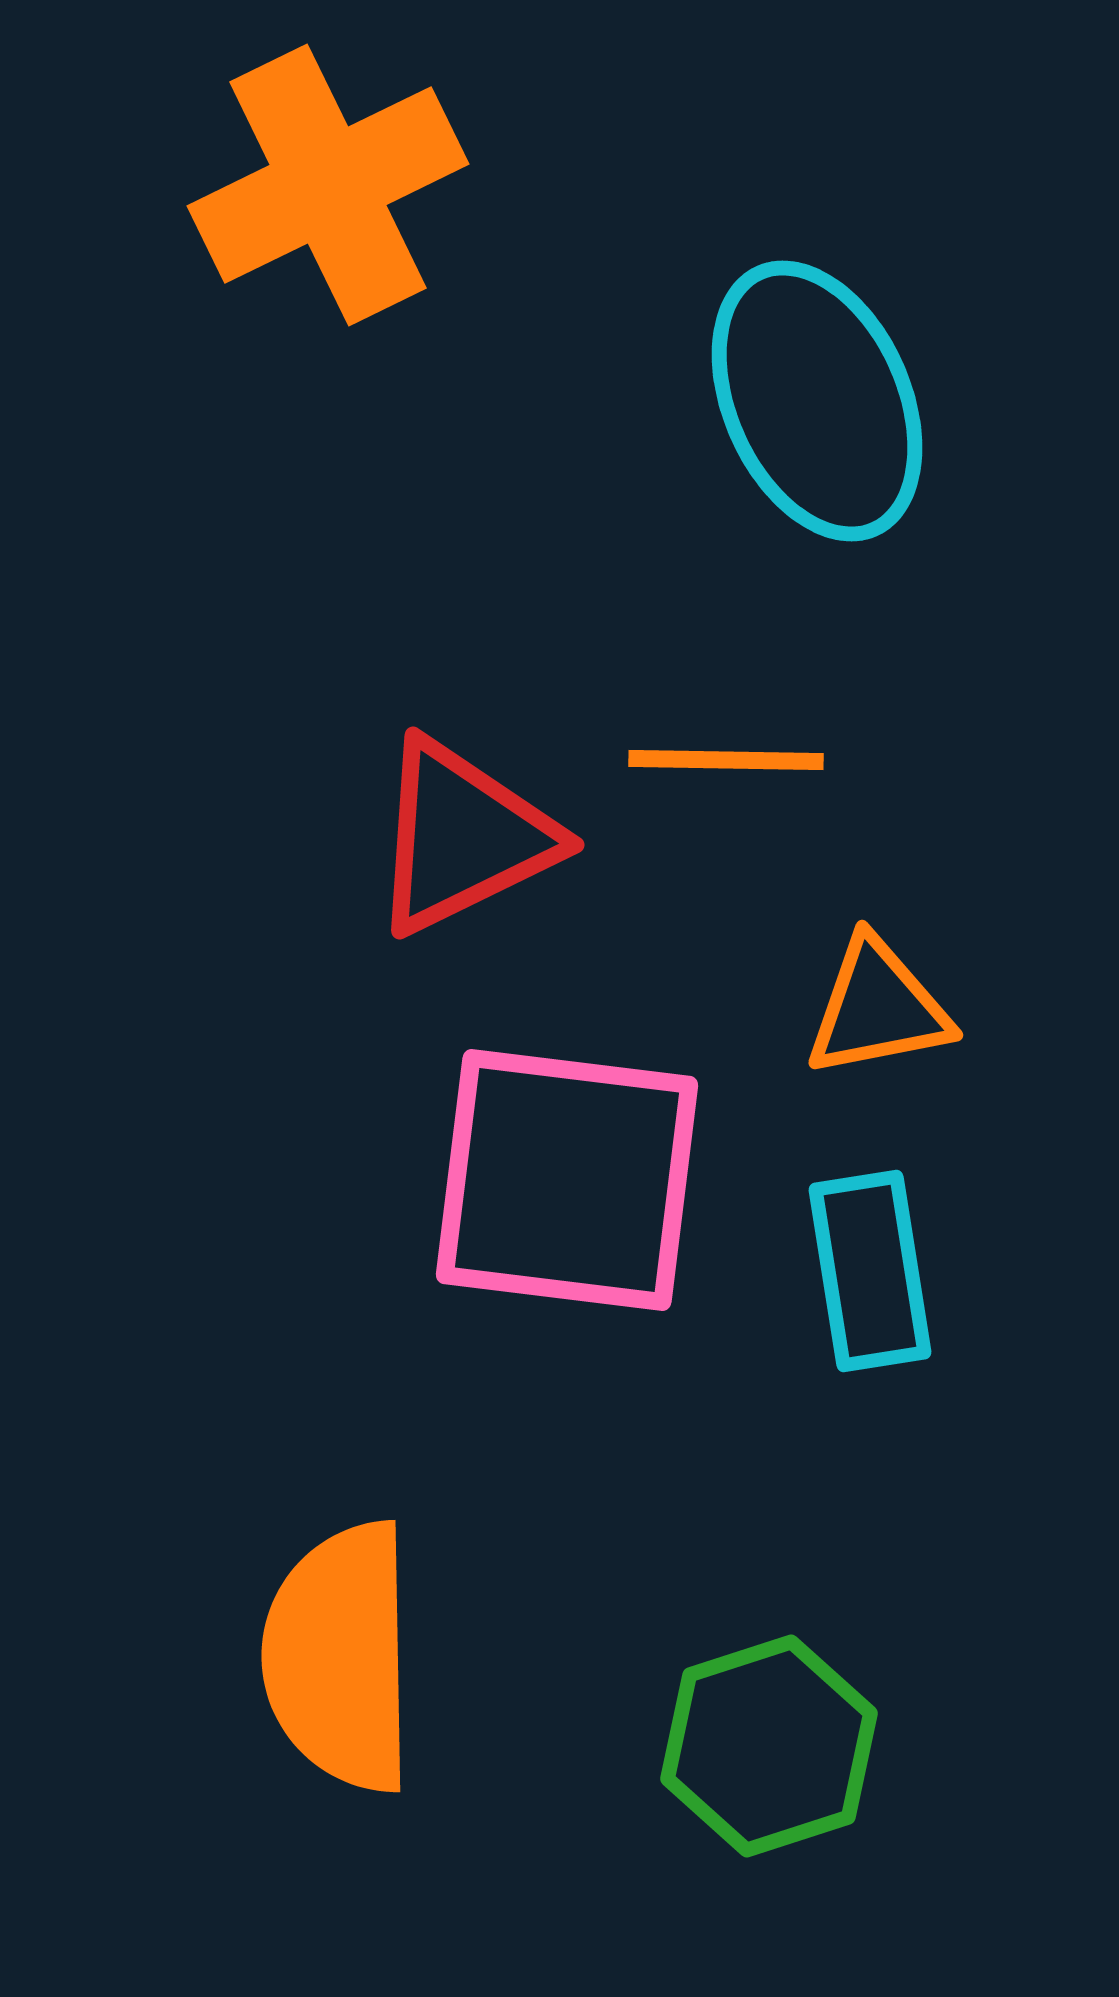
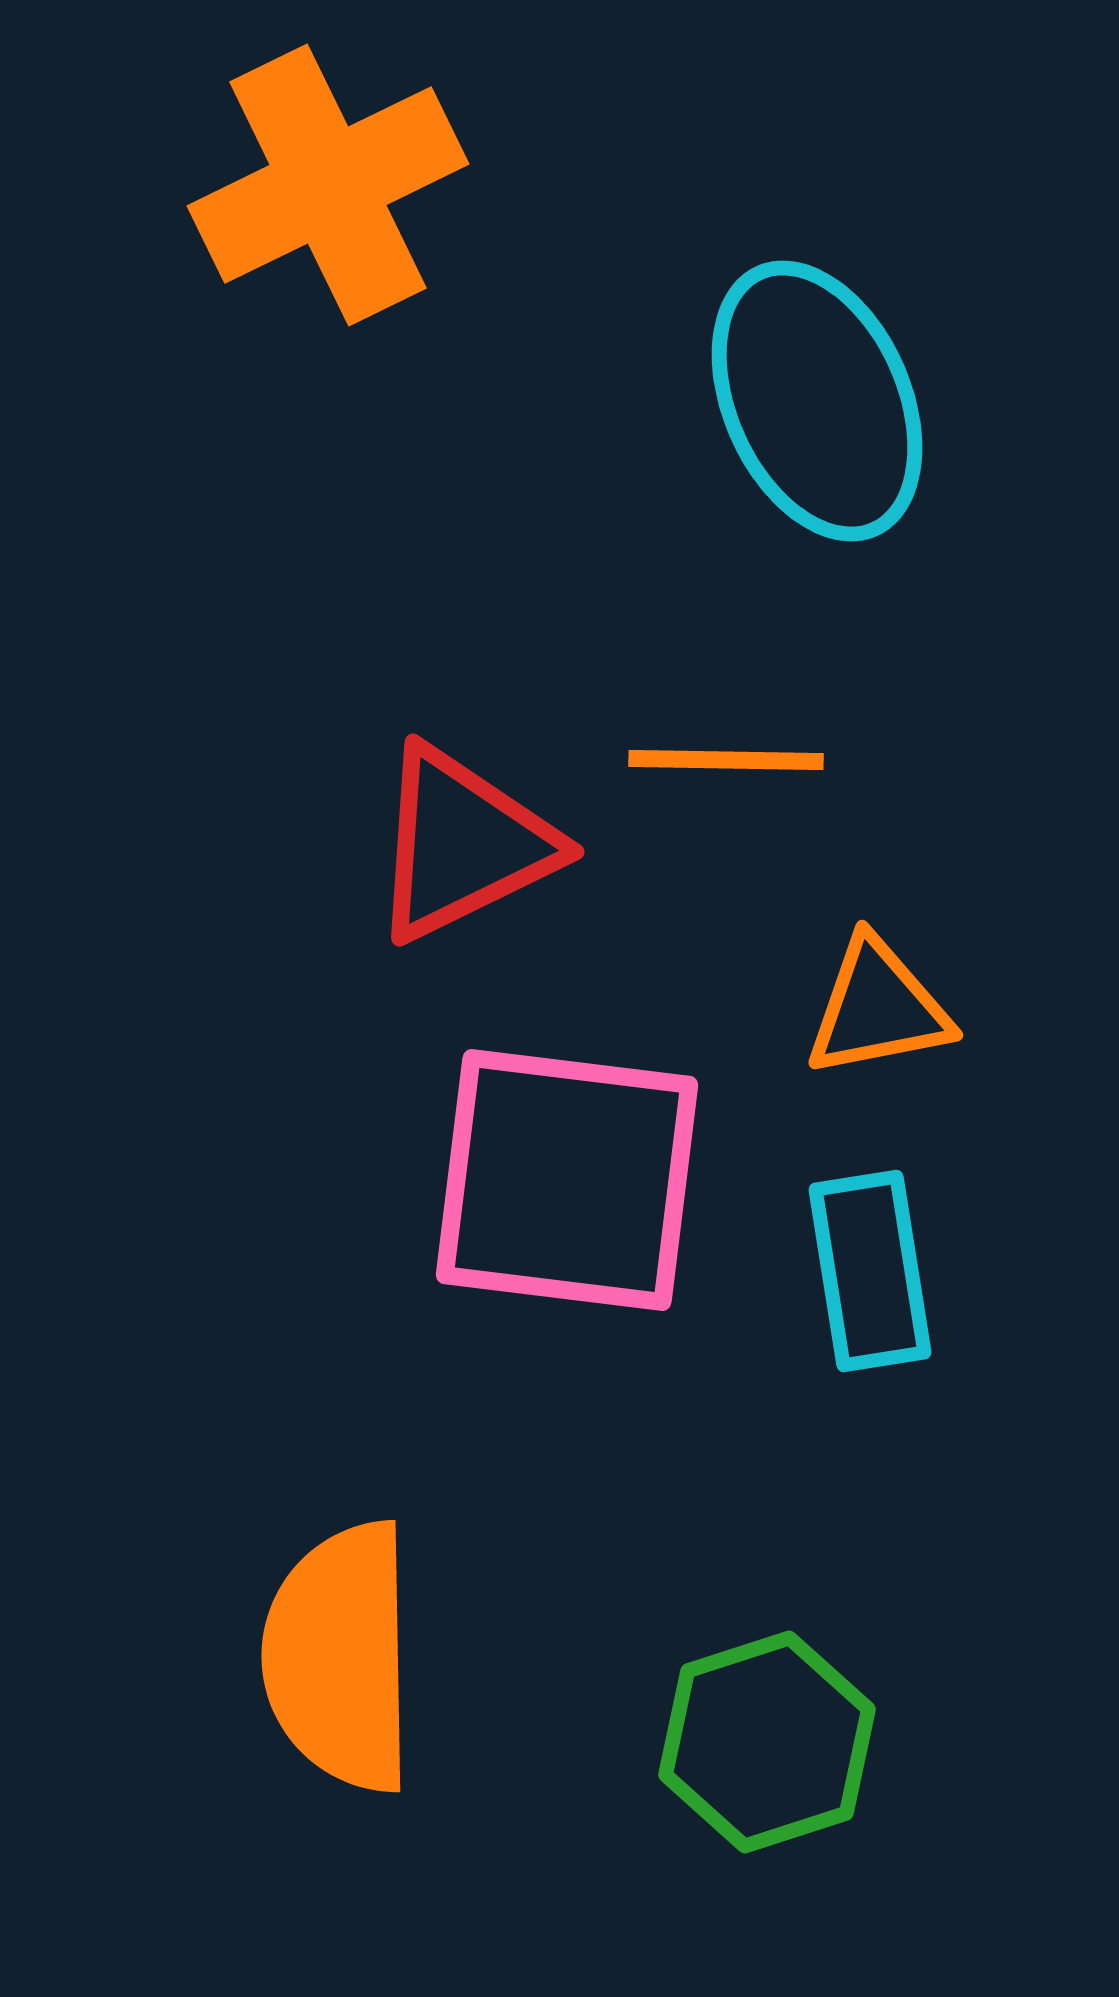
red triangle: moved 7 px down
green hexagon: moved 2 px left, 4 px up
